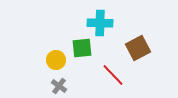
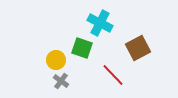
cyan cross: rotated 25 degrees clockwise
green square: rotated 25 degrees clockwise
gray cross: moved 2 px right, 5 px up
